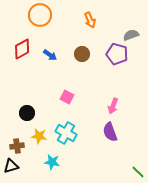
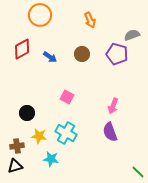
gray semicircle: moved 1 px right
blue arrow: moved 2 px down
cyan star: moved 1 px left, 3 px up
black triangle: moved 4 px right
